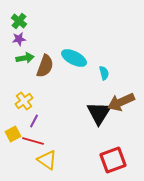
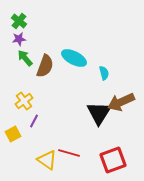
green arrow: rotated 120 degrees counterclockwise
red line: moved 36 px right, 12 px down
